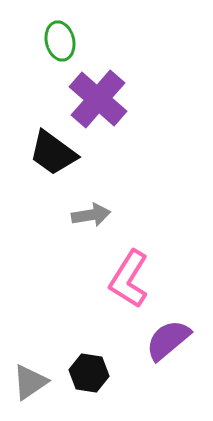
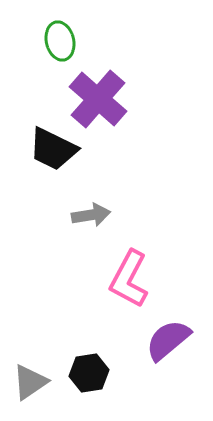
black trapezoid: moved 4 px up; rotated 10 degrees counterclockwise
pink L-shape: rotated 4 degrees counterclockwise
black hexagon: rotated 18 degrees counterclockwise
